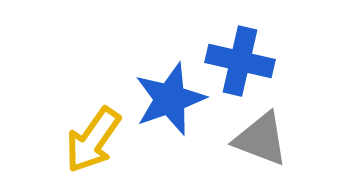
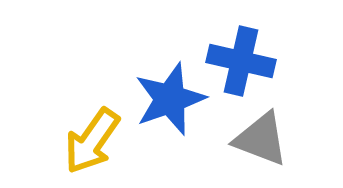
blue cross: moved 1 px right
yellow arrow: moved 1 px left, 1 px down
